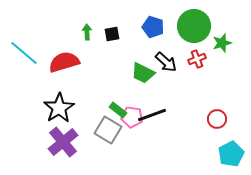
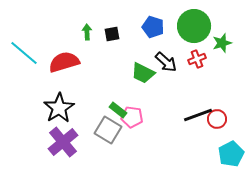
black line: moved 46 px right
